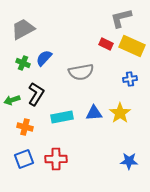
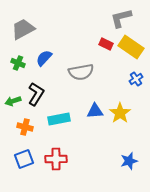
yellow rectangle: moved 1 px left, 1 px down; rotated 10 degrees clockwise
green cross: moved 5 px left
blue cross: moved 6 px right; rotated 24 degrees counterclockwise
green arrow: moved 1 px right, 1 px down
blue triangle: moved 1 px right, 2 px up
cyan rectangle: moved 3 px left, 2 px down
blue star: rotated 18 degrees counterclockwise
